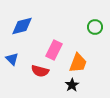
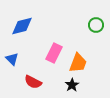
green circle: moved 1 px right, 2 px up
pink rectangle: moved 3 px down
red semicircle: moved 7 px left, 11 px down; rotated 12 degrees clockwise
